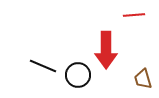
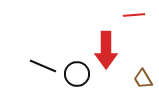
black circle: moved 1 px left, 1 px up
brown trapezoid: rotated 15 degrees counterclockwise
